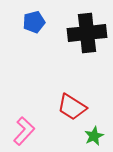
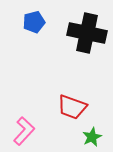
black cross: rotated 18 degrees clockwise
red trapezoid: rotated 12 degrees counterclockwise
green star: moved 2 px left, 1 px down
